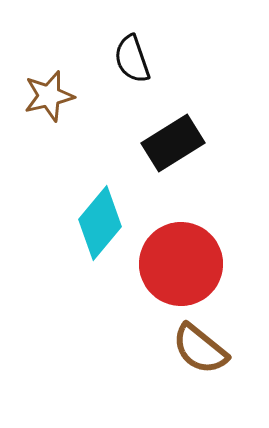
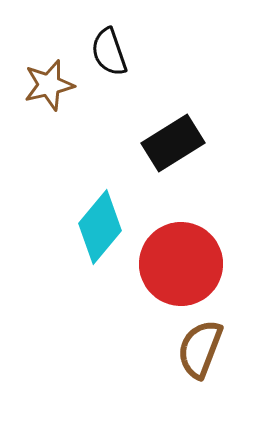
black semicircle: moved 23 px left, 7 px up
brown star: moved 11 px up
cyan diamond: moved 4 px down
brown semicircle: rotated 72 degrees clockwise
